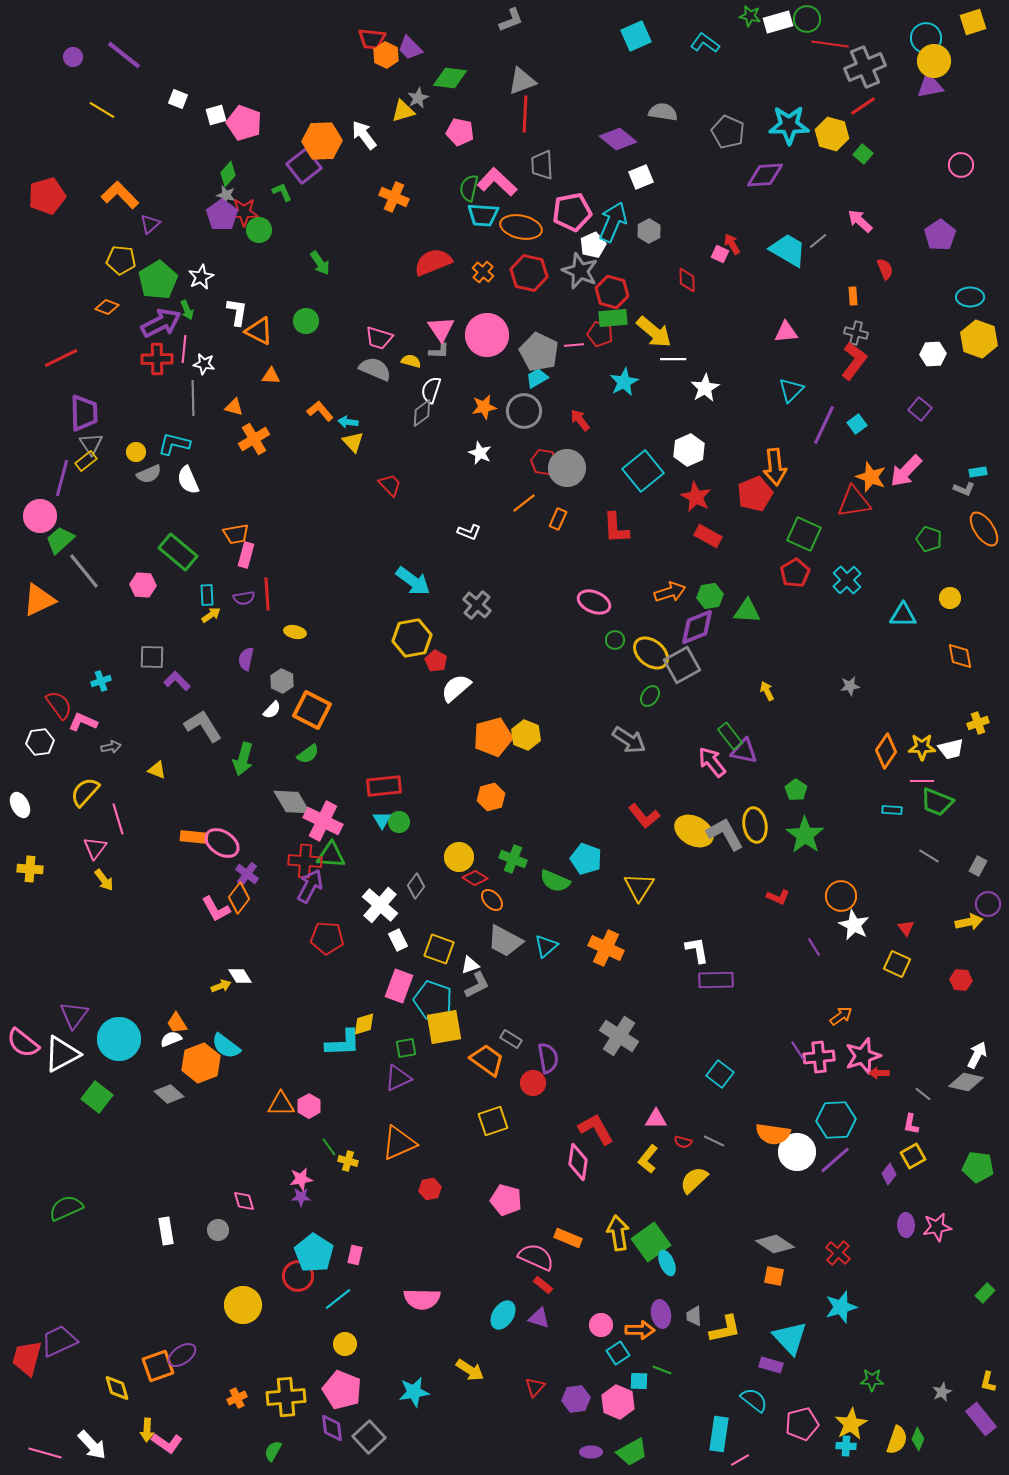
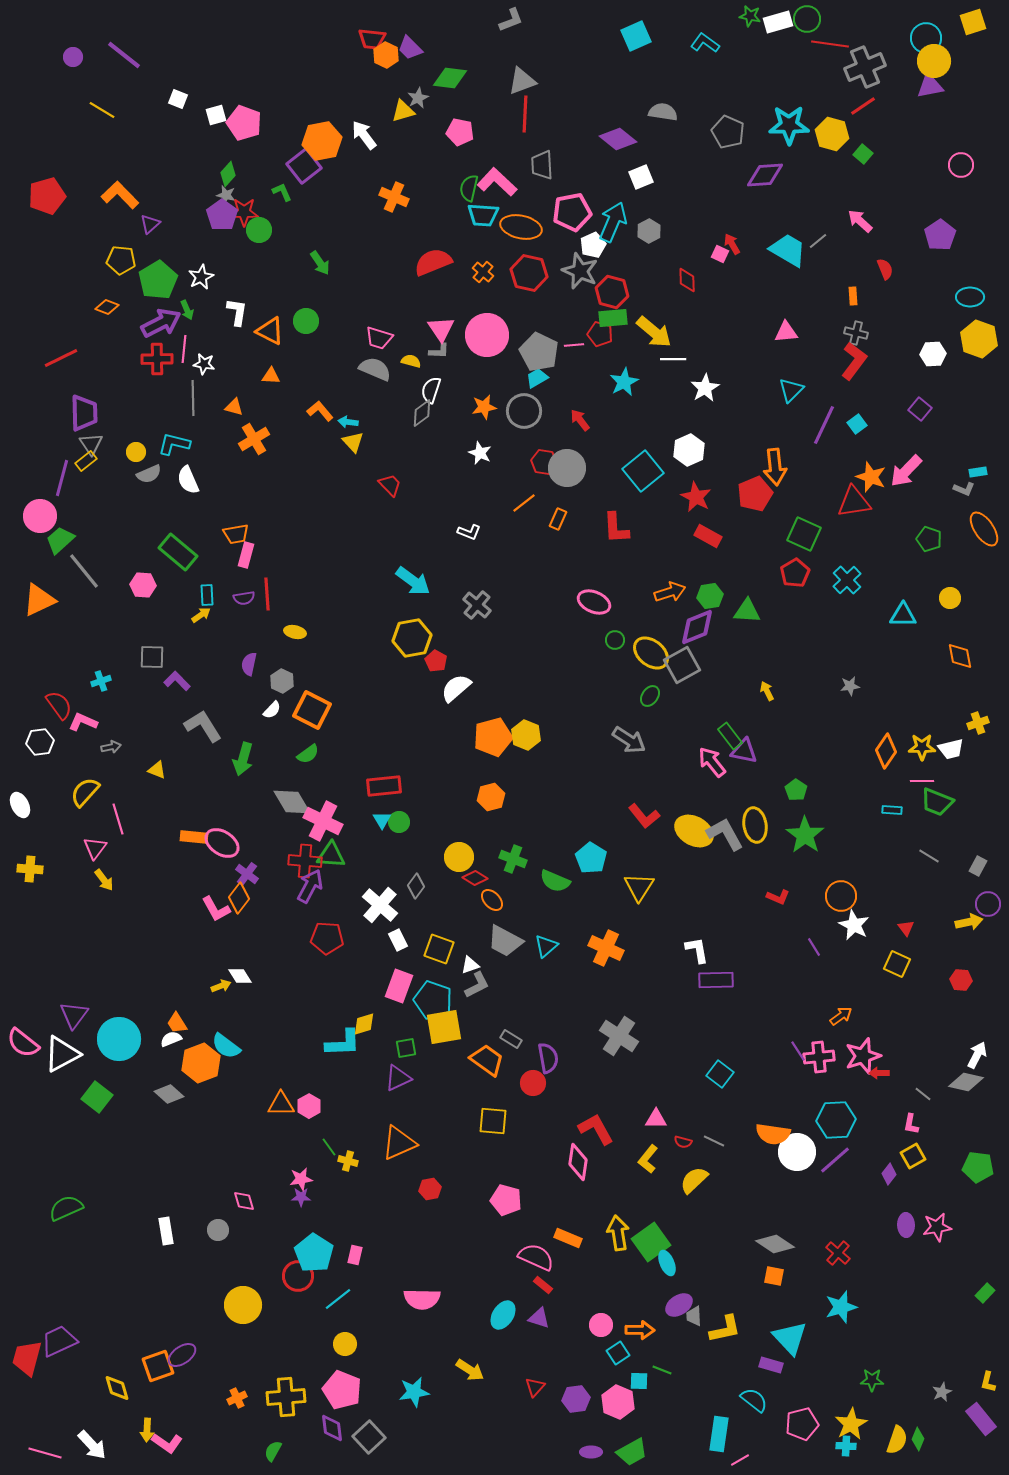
orange hexagon at (322, 141): rotated 9 degrees counterclockwise
orange triangle at (259, 331): moved 11 px right
yellow arrow at (211, 615): moved 10 px left
purple semicircle at (246, 659): moved 3 px right, 5 px down
cyan pentagon at (586, 859): moved 5 px right, 1 px up; rotated 12 degrees clockwise
yellow square at (493, 1121): rotated 24 degrees clockwise
purple ellipse at (661, 1314): moved 18 px right, 9 px up; rotated 68 degrees clockwise
